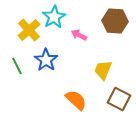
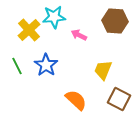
cyan star: rotated 25 degrees clockwise
blue star: moved 5 px down
